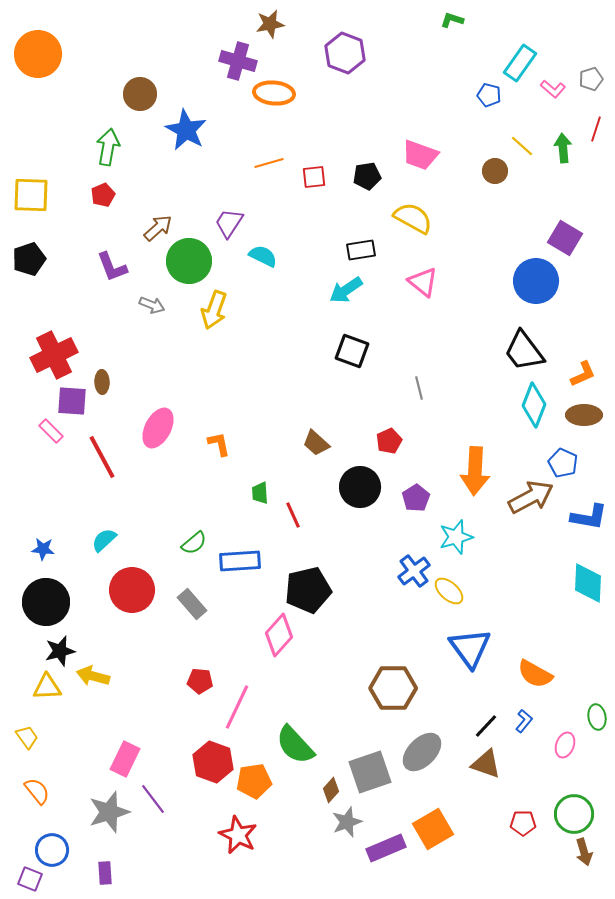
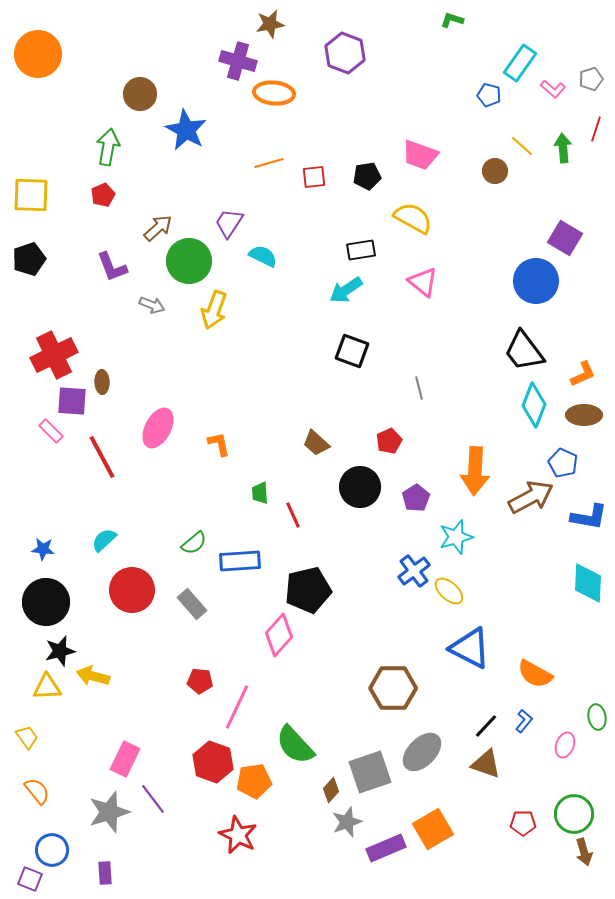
blue triangle at (470, 648): rotated 27 degrees counterclockwise
